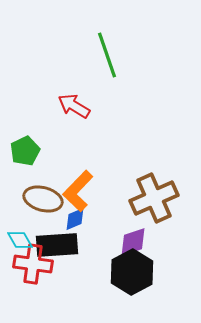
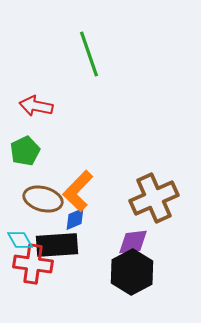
green line: moved 18 px left, 1 px up
red arrow: moved 38 px left; rotated 20 degrees counterclockwise
purple diamond: rotated 12 degrees clockwise
